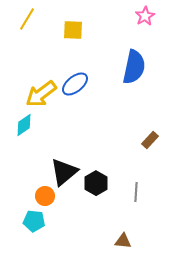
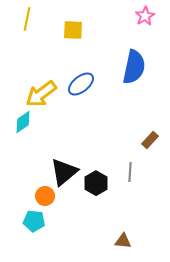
yellow line: rotated 20 degrees counterclockwise
blue ellipse: moved 6 px right
cyan diamond: moved 1 px left, 3 px up
gray line: moved 6 px left, 20 px up
